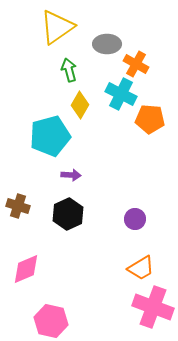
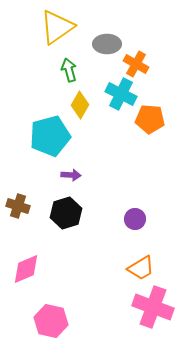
black hexagon: moved 2 px left, 1 px up; rotated 8 degrees clockwise
